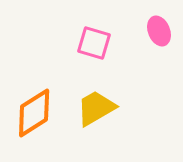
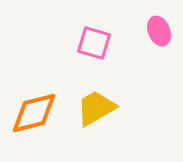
orange diamond: rotated 18 degrees clockwise
